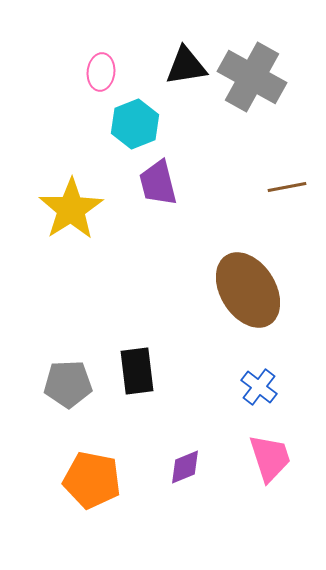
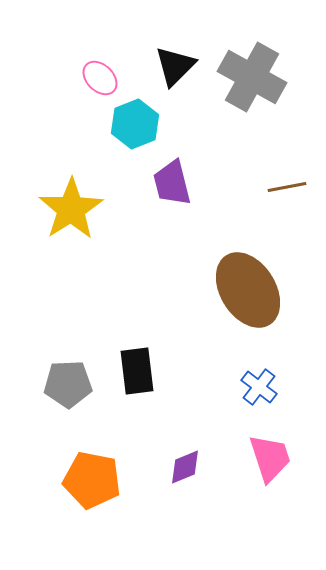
black triangle: moved 11 px left; rotated 36 degrees counterclockwise
pink ellipse: moved 1 px left, 6 px down; rotated 51 degrees counterclockwise
purple trapezoid: moved 14 px right
